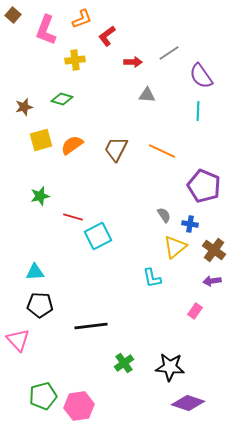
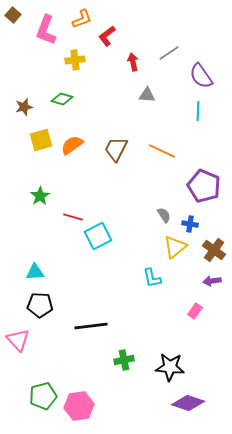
red arrow: rotated 102 degrees counterclockwise
green star: rotated 18 degrees counterclockwise
green cross: moved 3 px up; rotated 24 degrees clockwise
